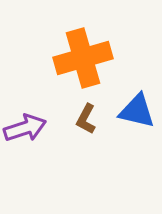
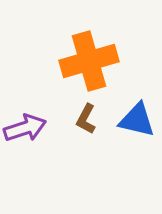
orange cross: moved 6 px right, 3 px down
blue triangle: moved 9 px down
